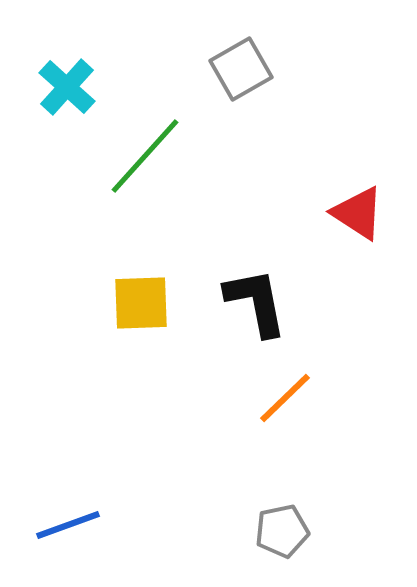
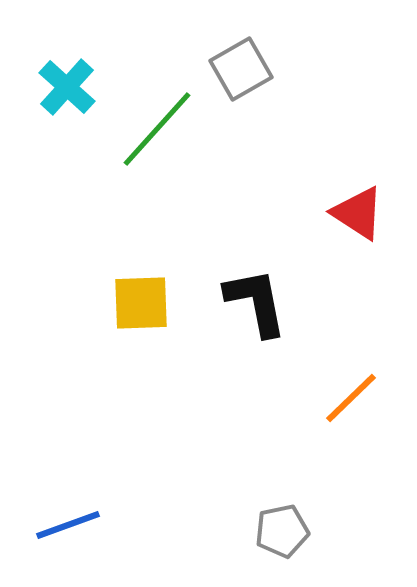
green line: moved 12 px right, 27 px up
orange line: moved 66 px right
